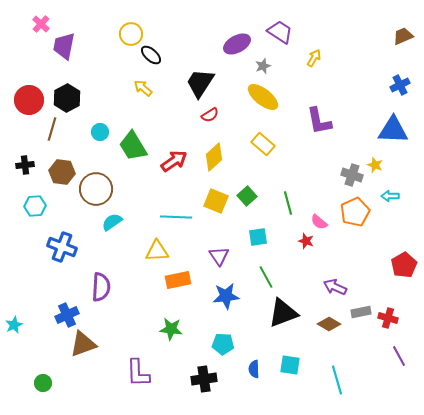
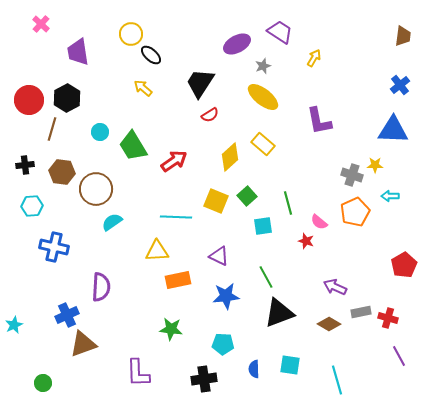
brown trapezoid at (403, 36): rotated 120 degrees clockwise
purple trapezoid at (64, 46): moved 14 px right, 6 px down; rotated 20 degrees counterclockwise
blue cross at (400, 85): rotated 12 degrees counterclockwise
yellow diamond at (214, 157): moved 16 px right
yellow star at (375, 165): rotated 21 degrees counterclockwise
cyan hexagon at (35, 206): moved 3 px left
cyan square at (258, 237): moved 5 px right, 11 px up
blue cross at (62, 247): moved 8 px left; rotated 8 degrees counterclockwise
purple triangle at (219, 256): rotated 30 degrees counterclockwise
black triangle at (283, 313): moved 4 px left
